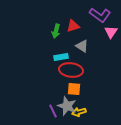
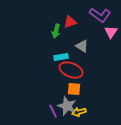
red triangle: moved 3 px left, 4 px up
red ellipse: rotated 15 degrees clockwise
